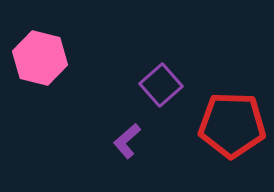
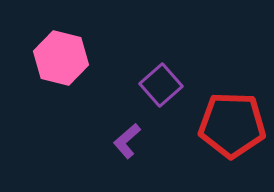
pink hexagon: moved 21 px right
